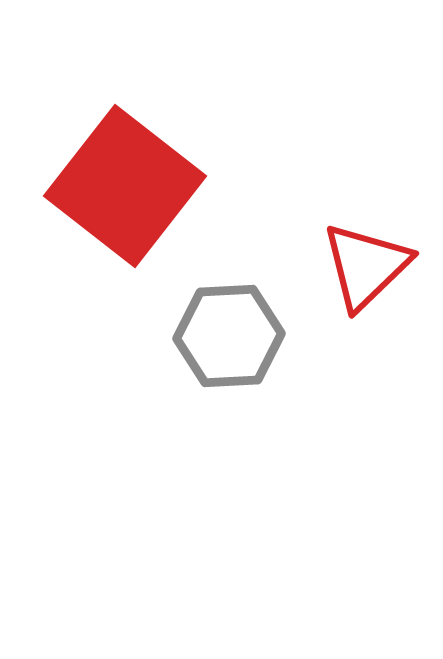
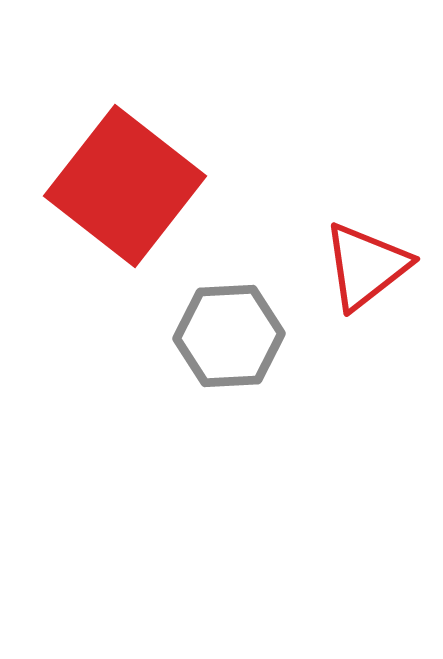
red triangle: rotated 6 degrees clockwise
